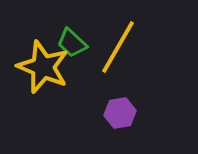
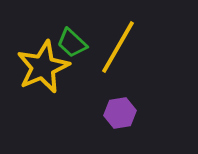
yellow star: rotated 26 degrees clockwise
